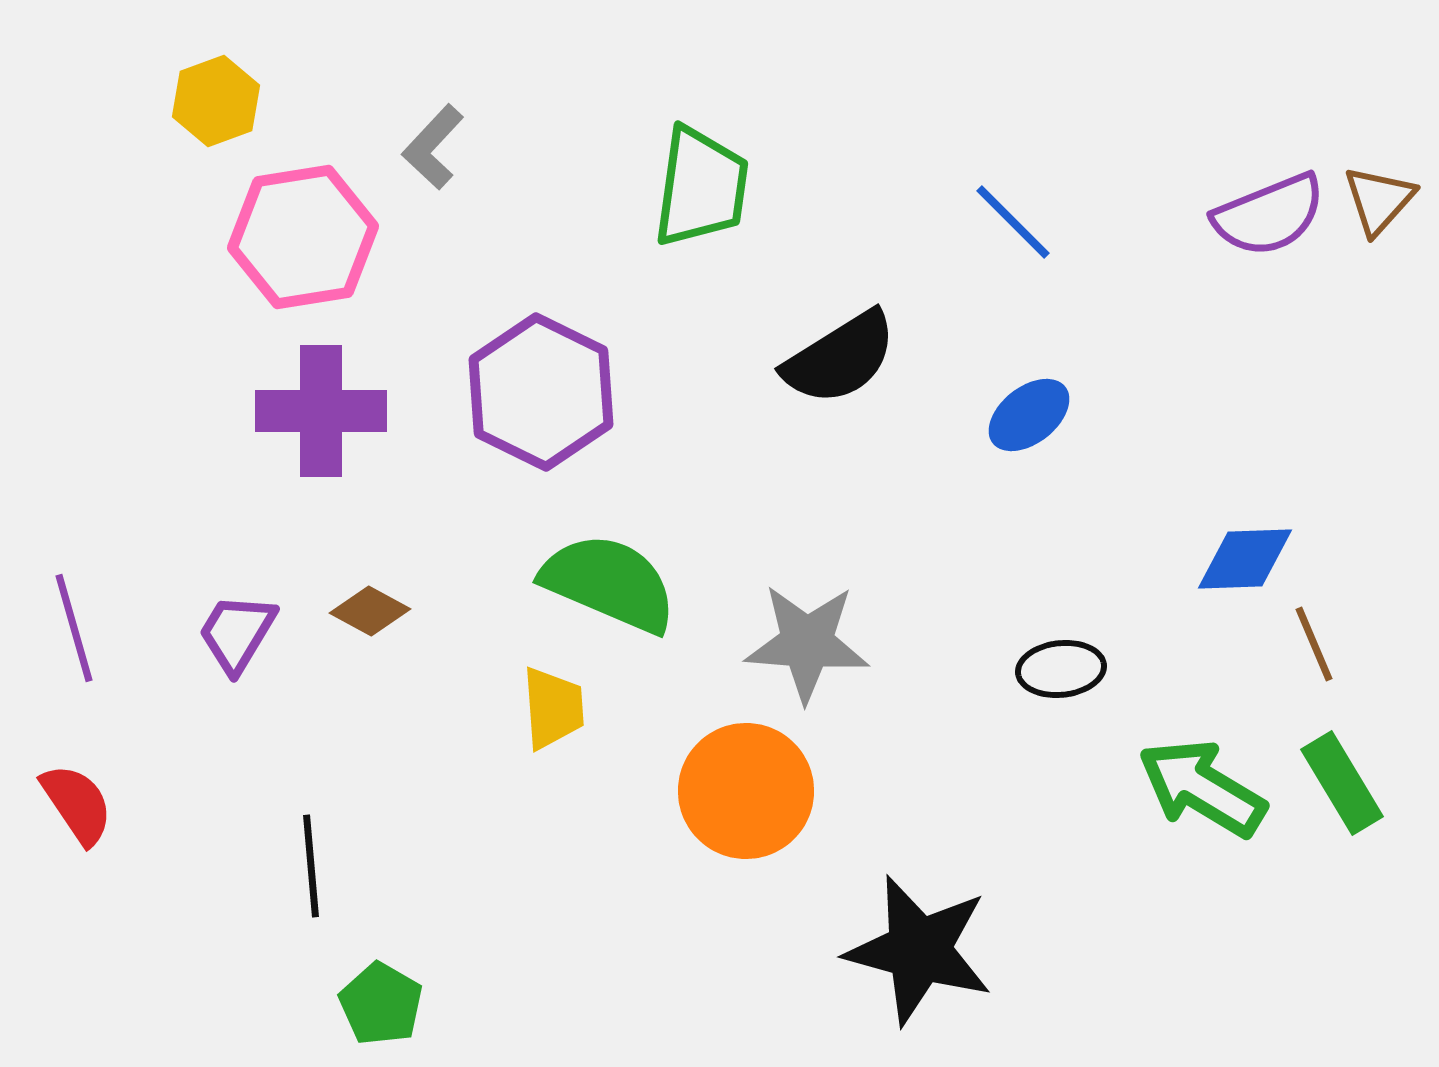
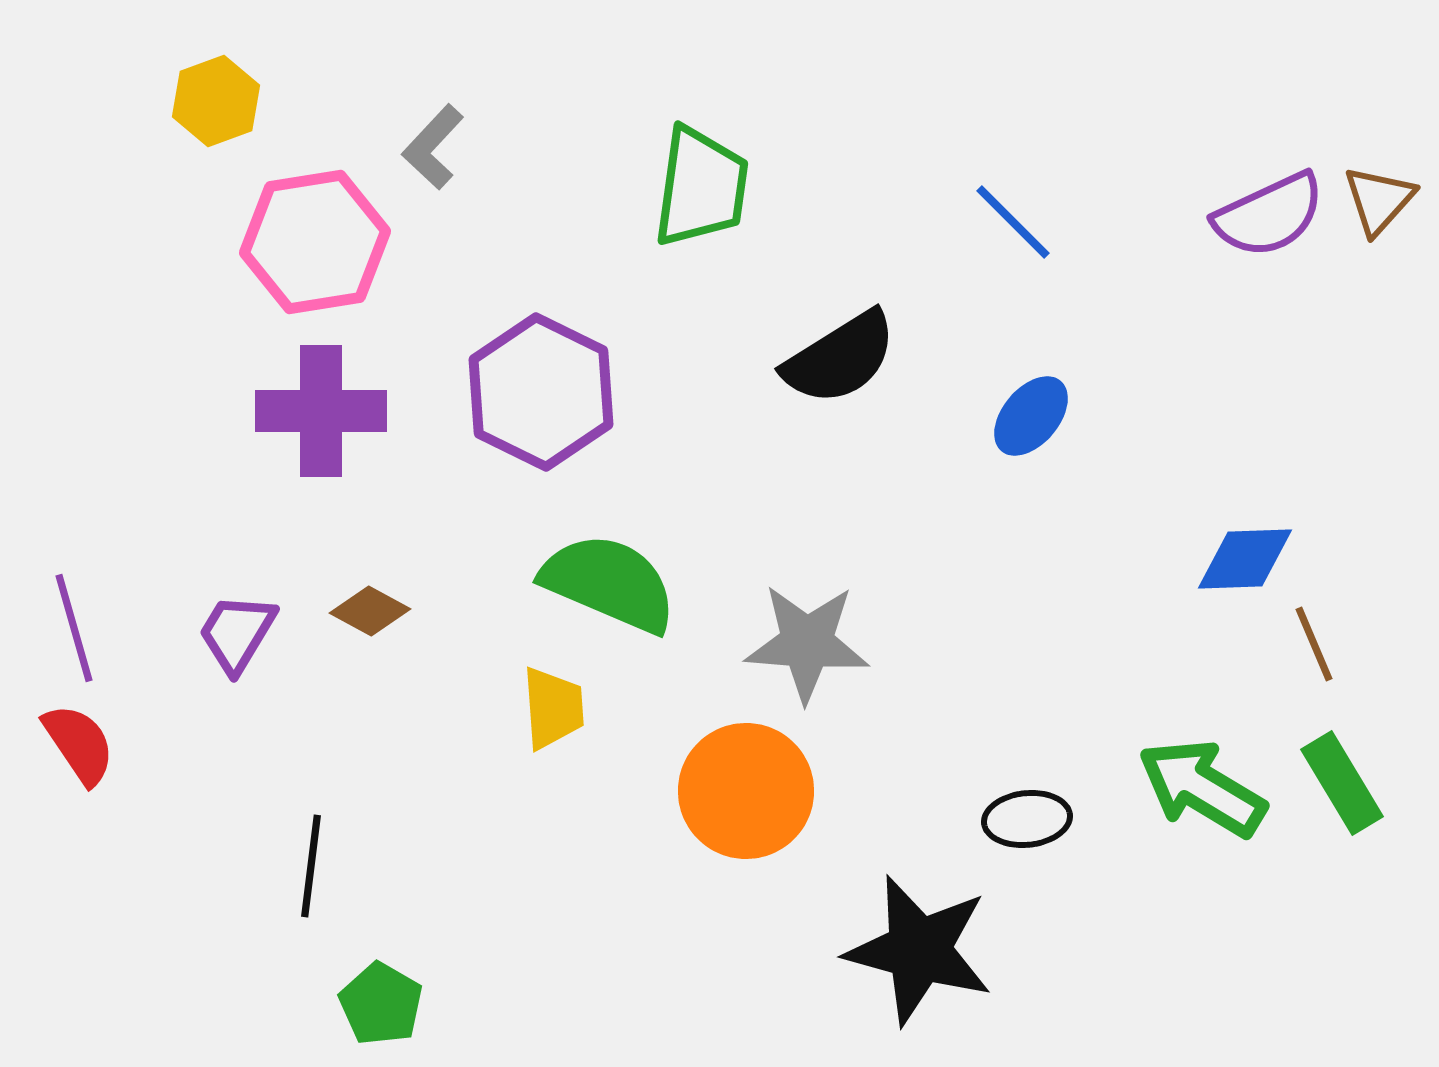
purple semicircle: rotated 3 degrees counterclockwise
pink hexagon: moved 12 px right, 5 px down
blue ellipse: moved 2 px right, 1 px down; rotated 12 degrees counterclockwise
black ellipse: moved 34 px left, 150 px down
red semicircle: moved 2 px right, 60 px up
black line: rotated 12 degrees clockwise
